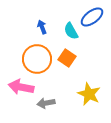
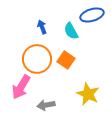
blue ellipse: moved 2 px up; rotated 20 degrees clockwise
orange square: moved 1 px left, 2 px down
pink arrow: rotated 70 degrees counterclockwise
yellow star: moved 1 px left
gray arrow: moved 2 px down
